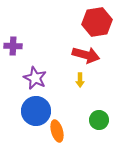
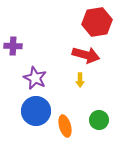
orange ellipse: moved 8 px right, 5 px up
